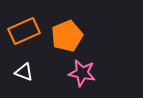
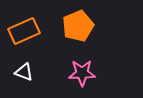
orange pentagon: moved 11 px right, 10 px up
pink star: rotated 12 degrees counterclockwise
